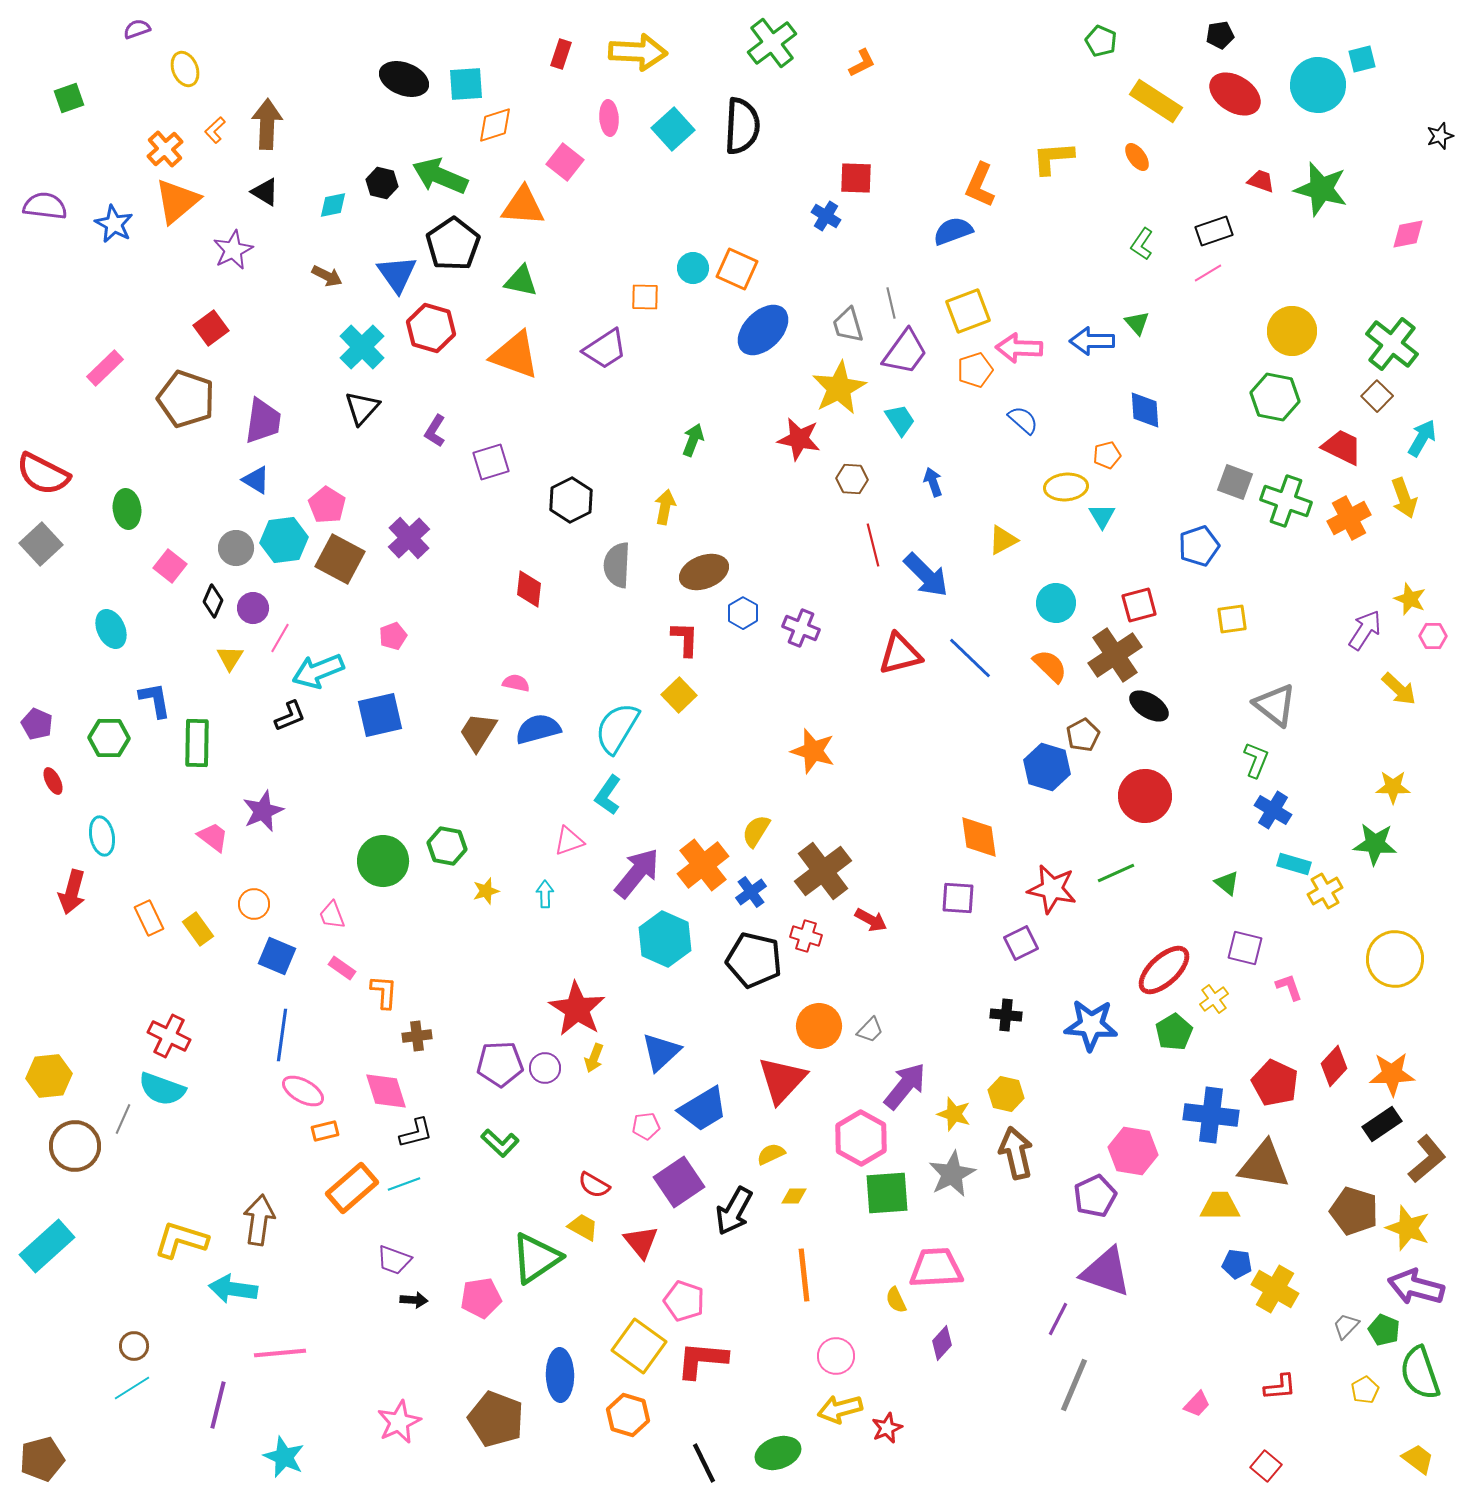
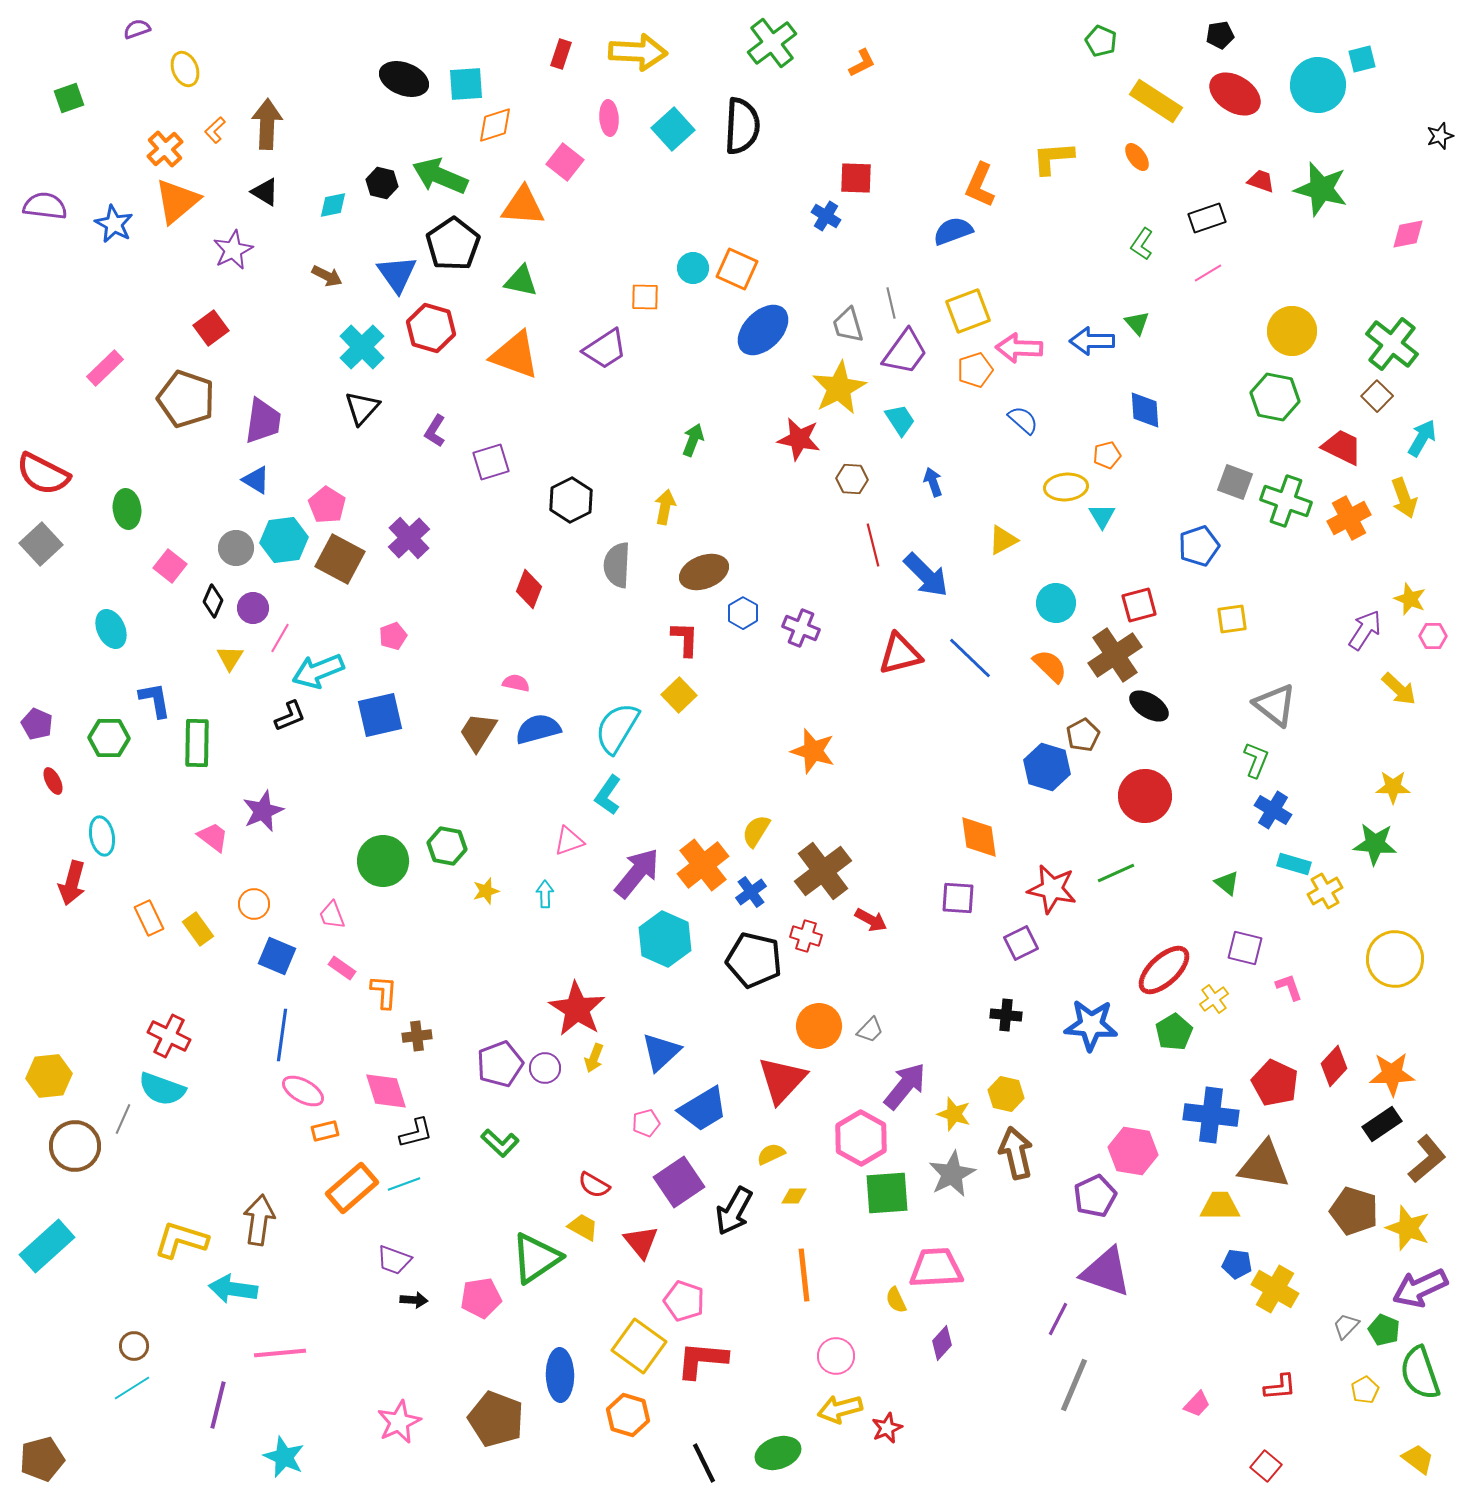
black rectangle at (1214, 231): moved 7 px left, 13 px up
red diamond at (529, 589): rotated 15 degrees clockwise
red arrow at (72, 892): moved 9 px up
purple pentagon at (500, 1064): rotated 18 degrees counterclockwise
pink pentagon at (646, 1126): moved 3 px up; rotated 8 degrees counterclockwise
purple arrow at (1416, 1287): moved 4 px right, 1 px down; rotated 40 degrees counterclockwise
